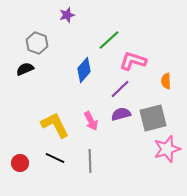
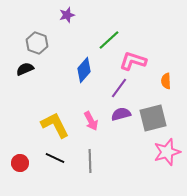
purple line: moved 1 px left, 1 px up; rotated 10 degrees counterclockwise
pink star: moved 3 px down
